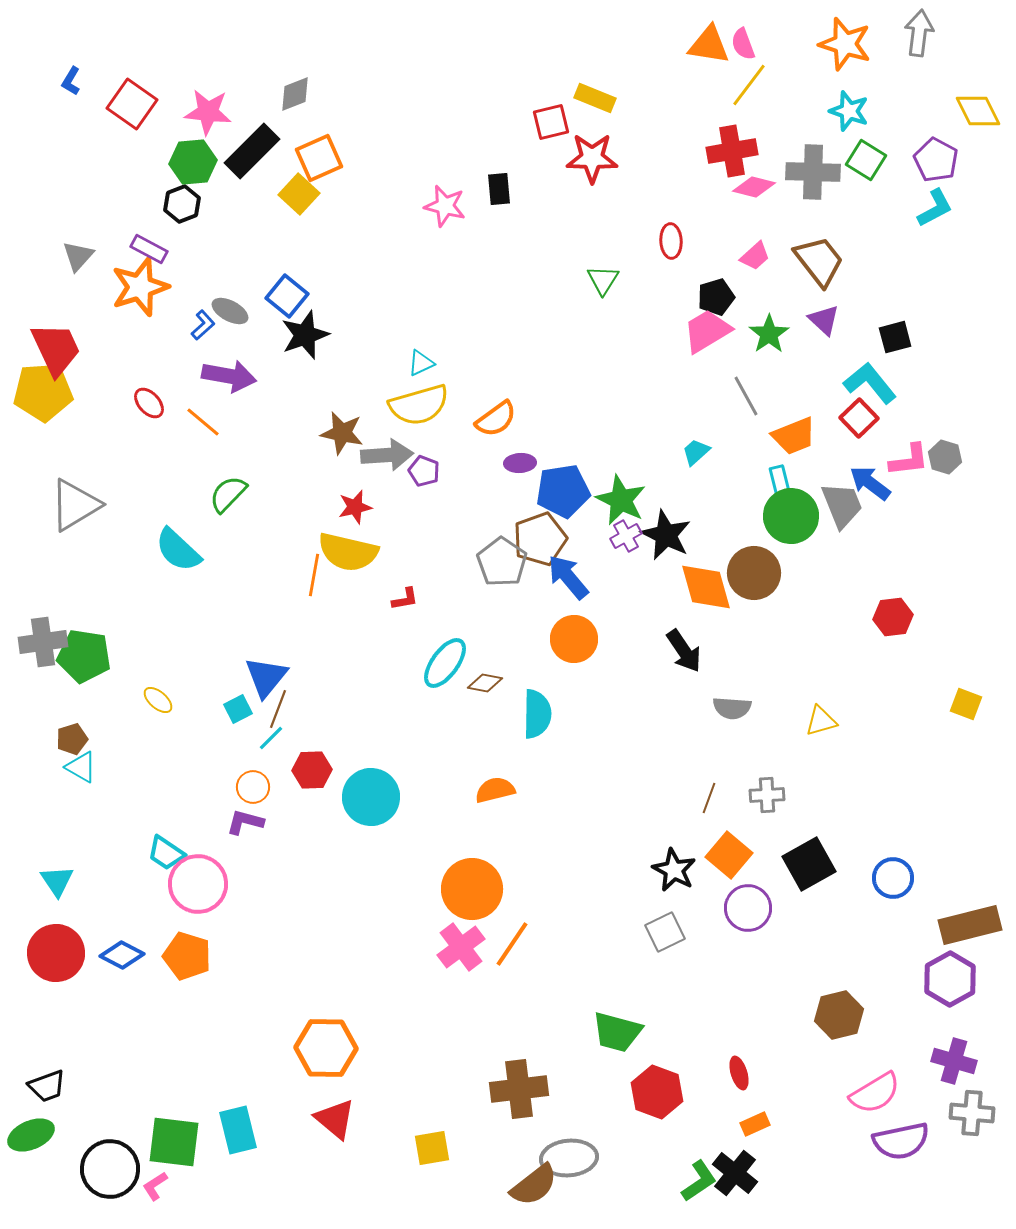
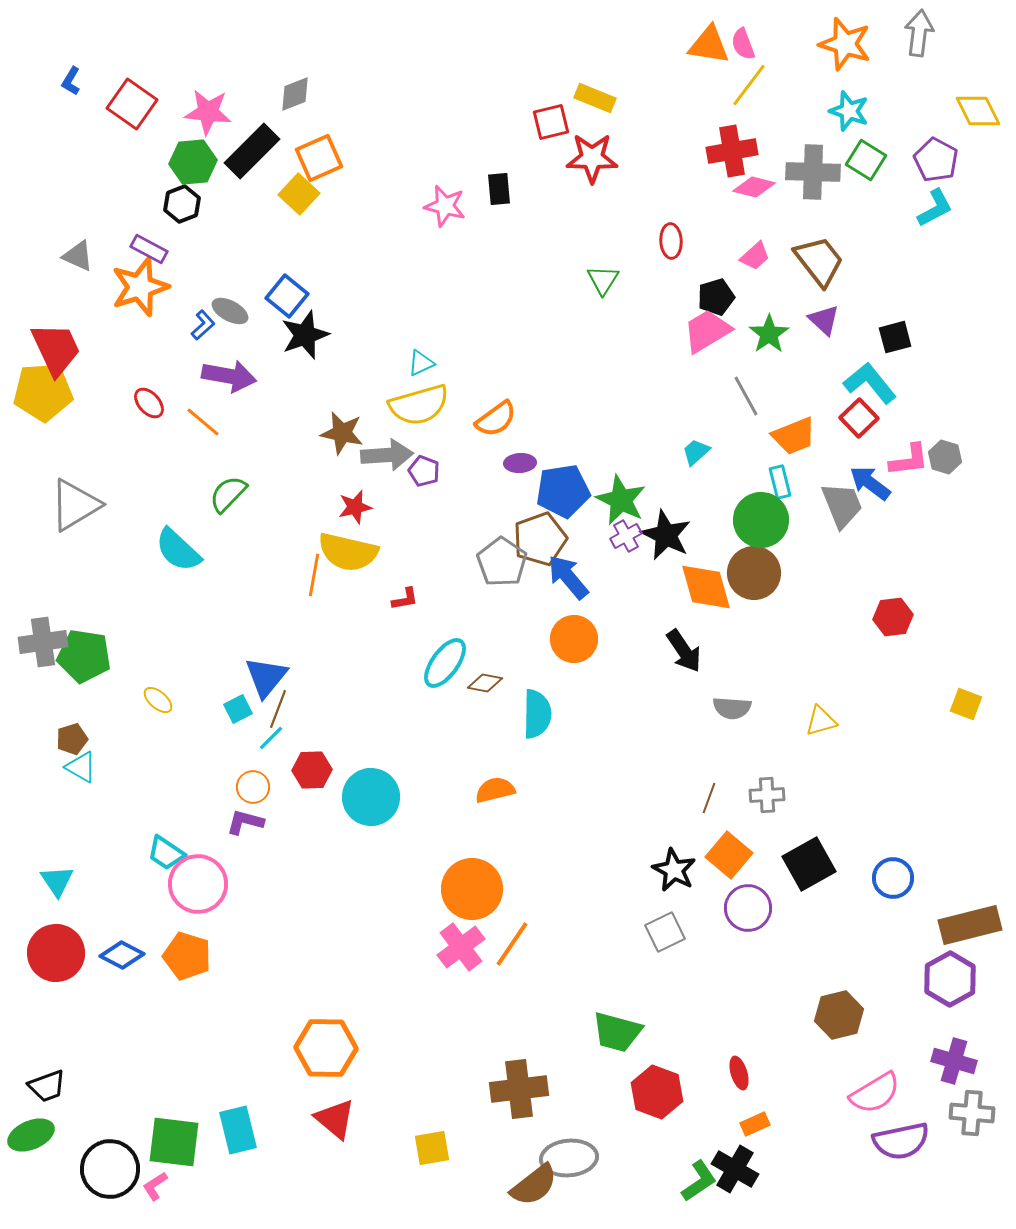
gray triangle at (78, 256): rotated 48 degrees counterclockwise
green circle at (791, 516): moved 30 px left, 4 px down
black cross at (735, 1173): moved 4 px up; rotated 9 degrees counterclockwise
